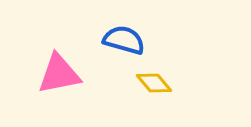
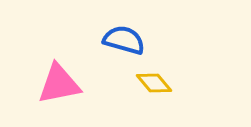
pink triangle: moved 10 px down
